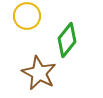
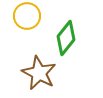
green diamond: moved 1 px left, 2 px up
